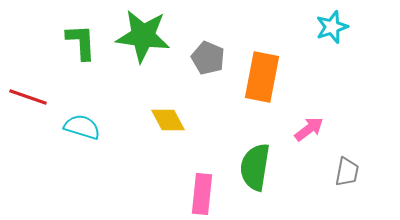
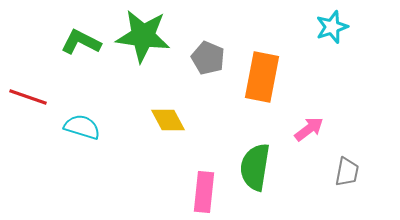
green L-shape: rotated 60 degrees counterclockwise
pink rectangle: moved 2 px right, 2 px up
